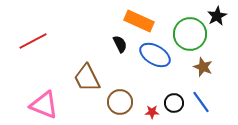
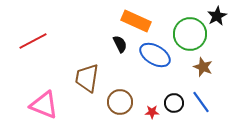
orange rectangle: moved 3 px left
brown trapezoid: rotated 36 degrees clockwise
